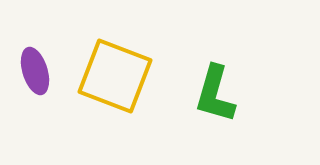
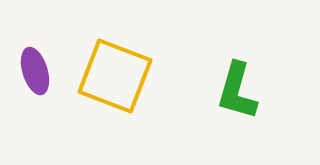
green L-shape: moved 22 px right, 3 px up
